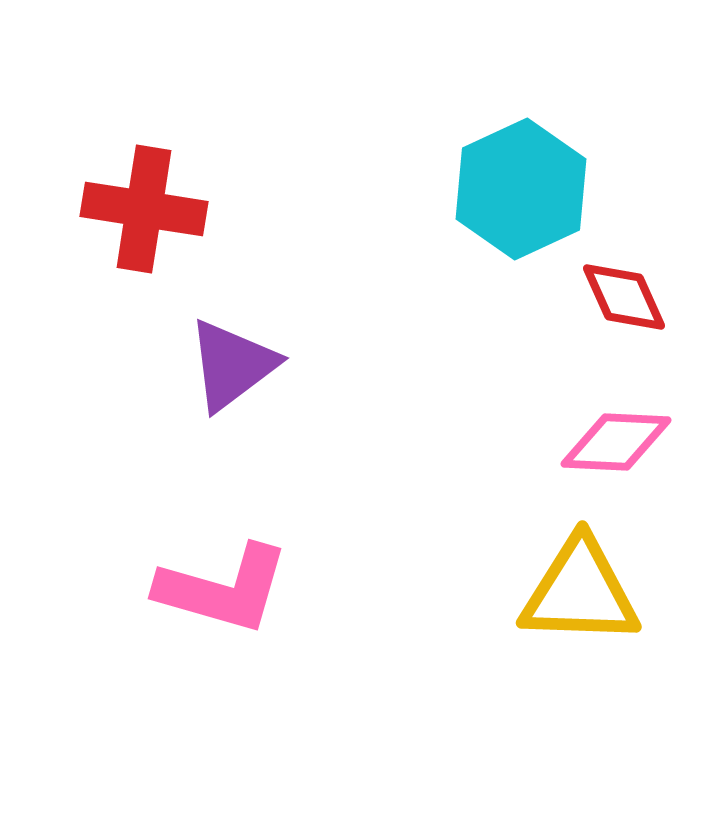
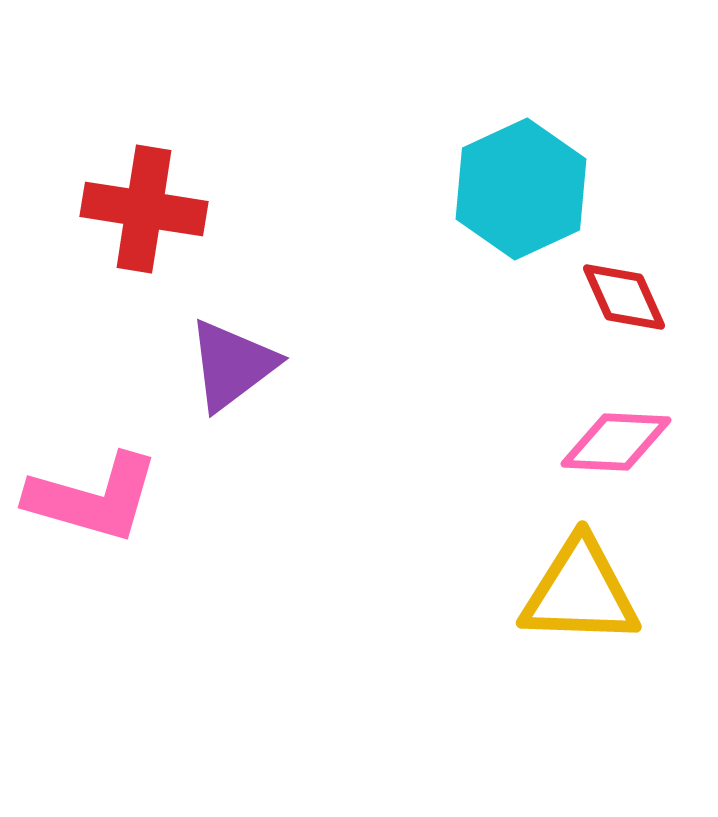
pink L-shape: moved 130 px left, 91 px up
